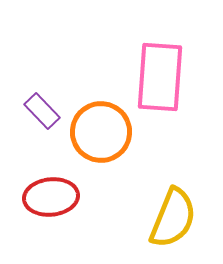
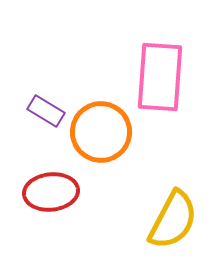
purple rectangle: moved 4 px right; rotated 15 degrees counterclockwise
red ellipse: moved 5 px up
yellow semicircle: moved 2 px down; rotated 6 degrees clockwise
